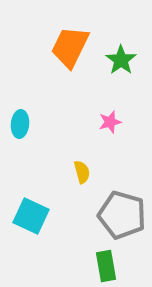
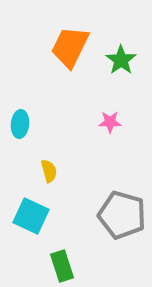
pink star: rotated 15 degrees clockwise
yellow semicircle: moved 33 px left, 1 px up
green rectangle: moved 44 px left; rotated 8 degrees counterclockwise
